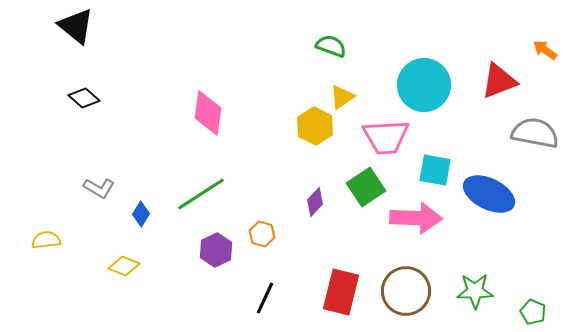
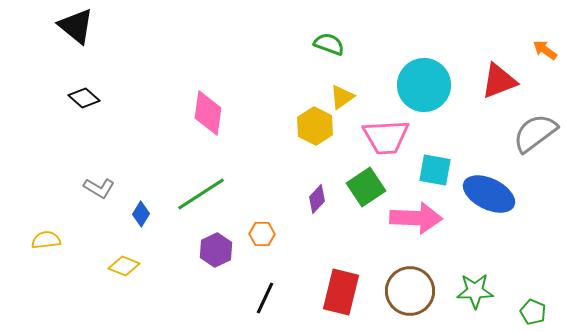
green semicircle: moved 2 px left, 2 px up
gray semicircle: rotated 48 degrees counterclockwise
purple diamond: moved 2 px right, 3 px up
orange hexagon: rotated 15 degrees counterclockwise
brown circle: moved 4 px right
